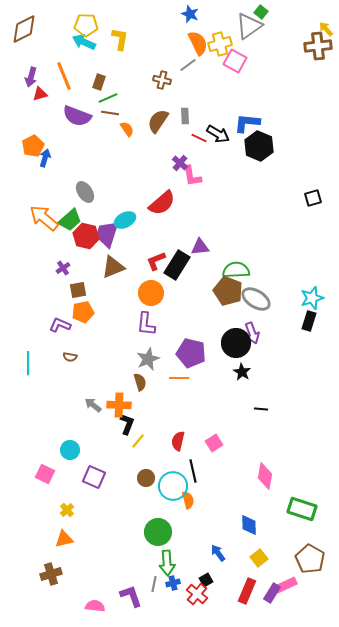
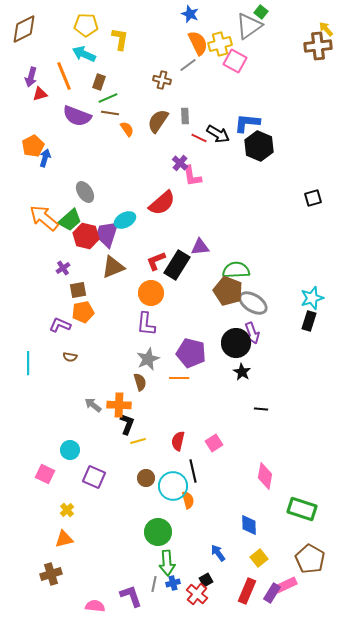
cyan arrow at (84, 42): moved 12 px down
gray ellipse at (256, 299): moved 3 px left, 4 px down
yellow line at (138, 441): rotated 35 degrees clockwise
